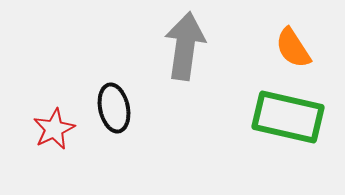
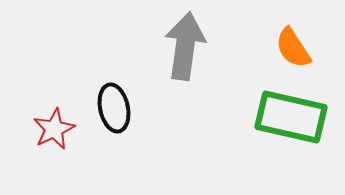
green rectangle: moved 3 px right
